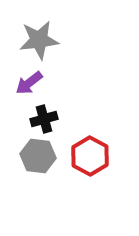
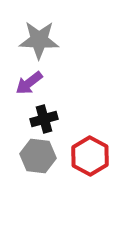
gray star: rotated 9 degrees clockwise
